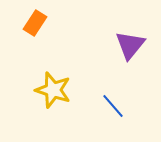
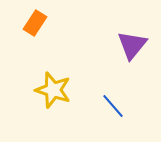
purple triangle: moved 2 px right
